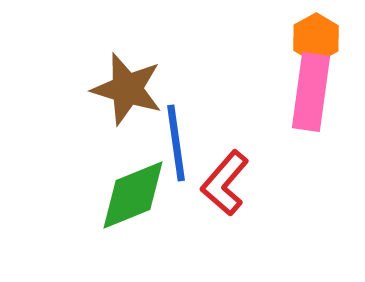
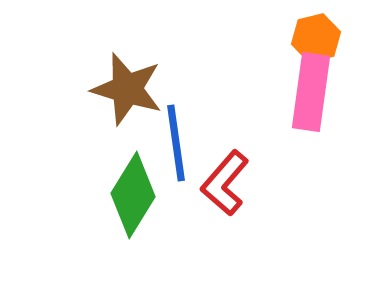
orange hexagon: rotated 15 degrees clockwise
green diamond: rotated 36 degrees counterclockwise
